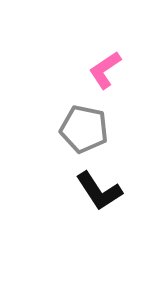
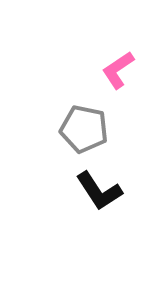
pink L-shape: moved 13 px right
